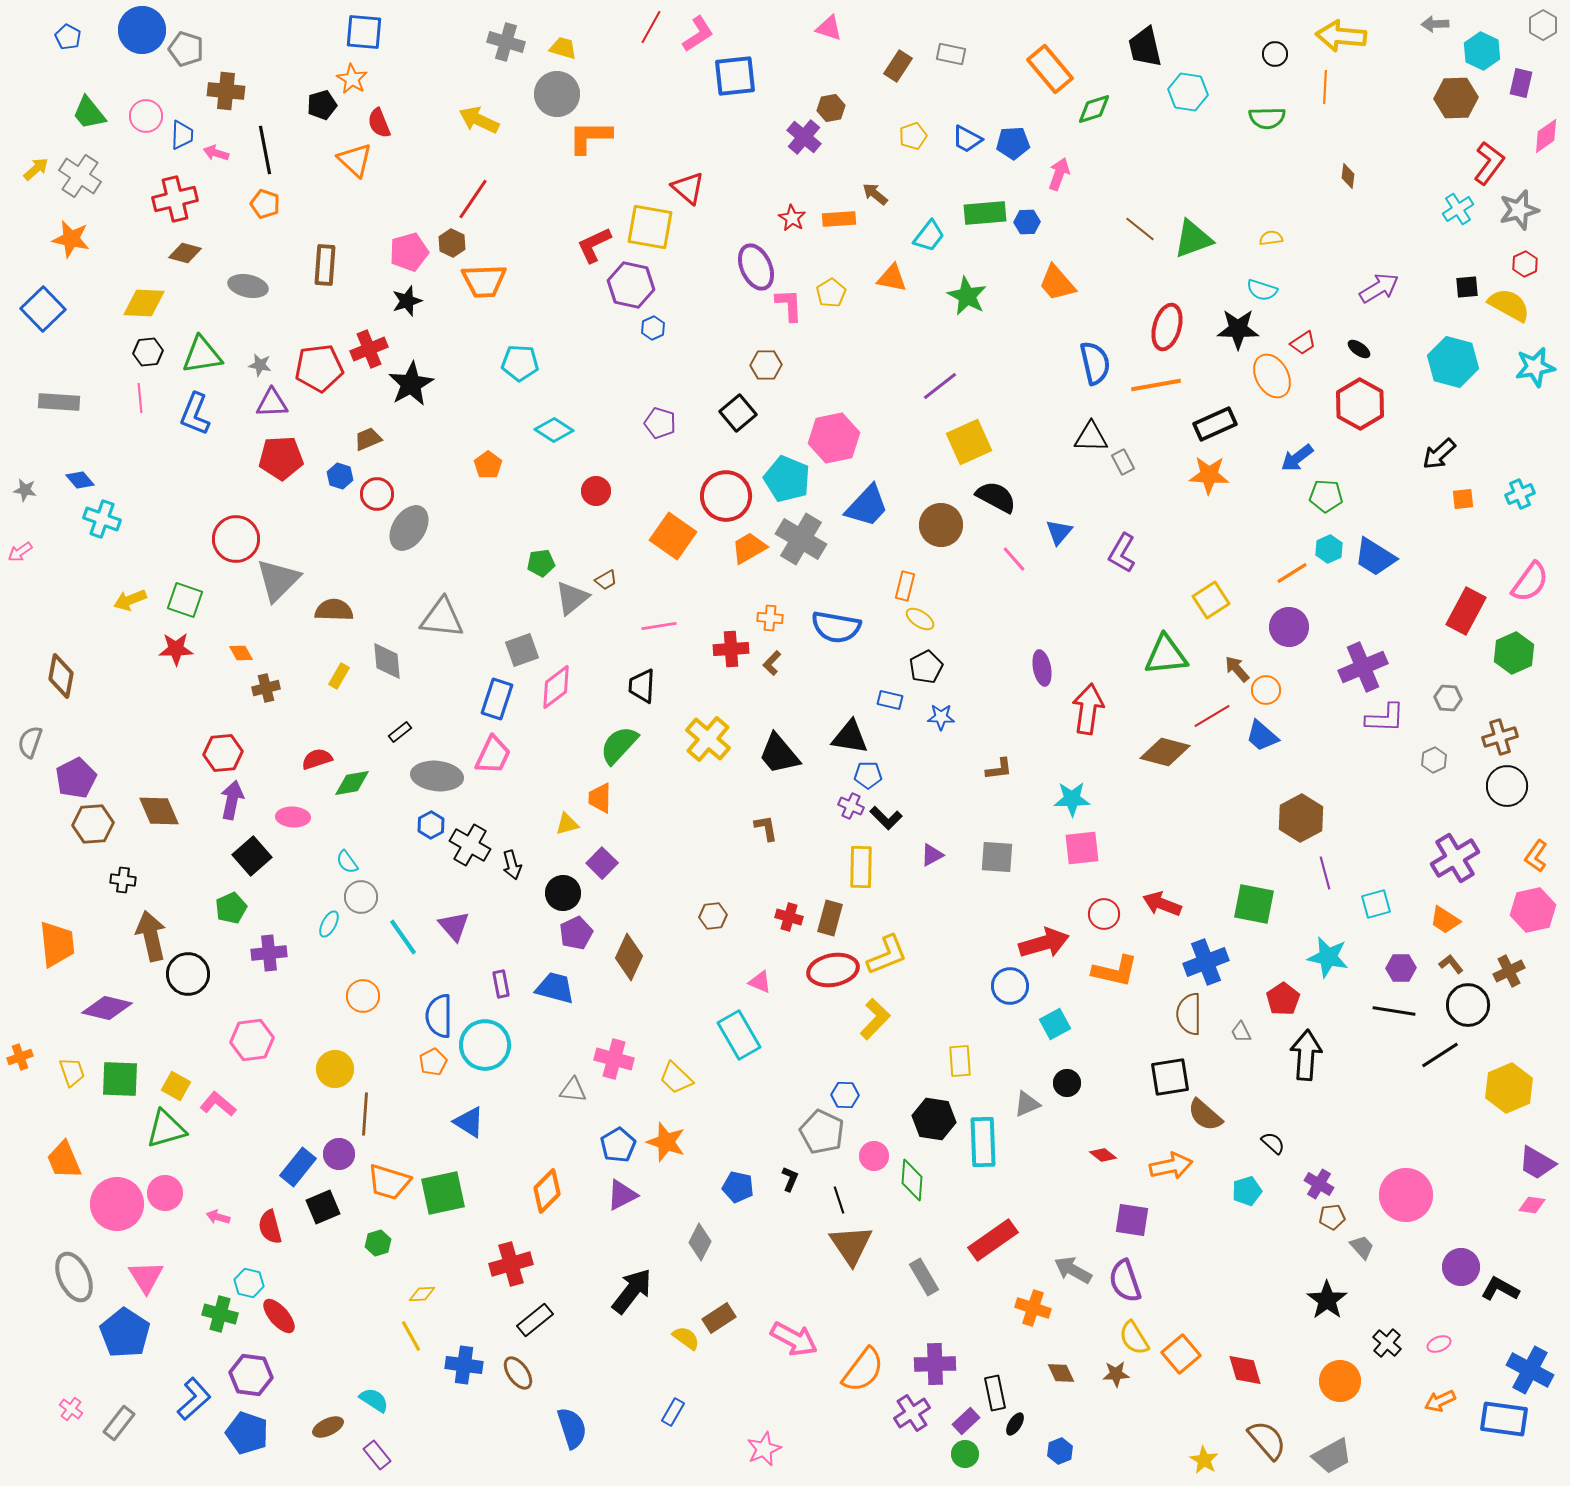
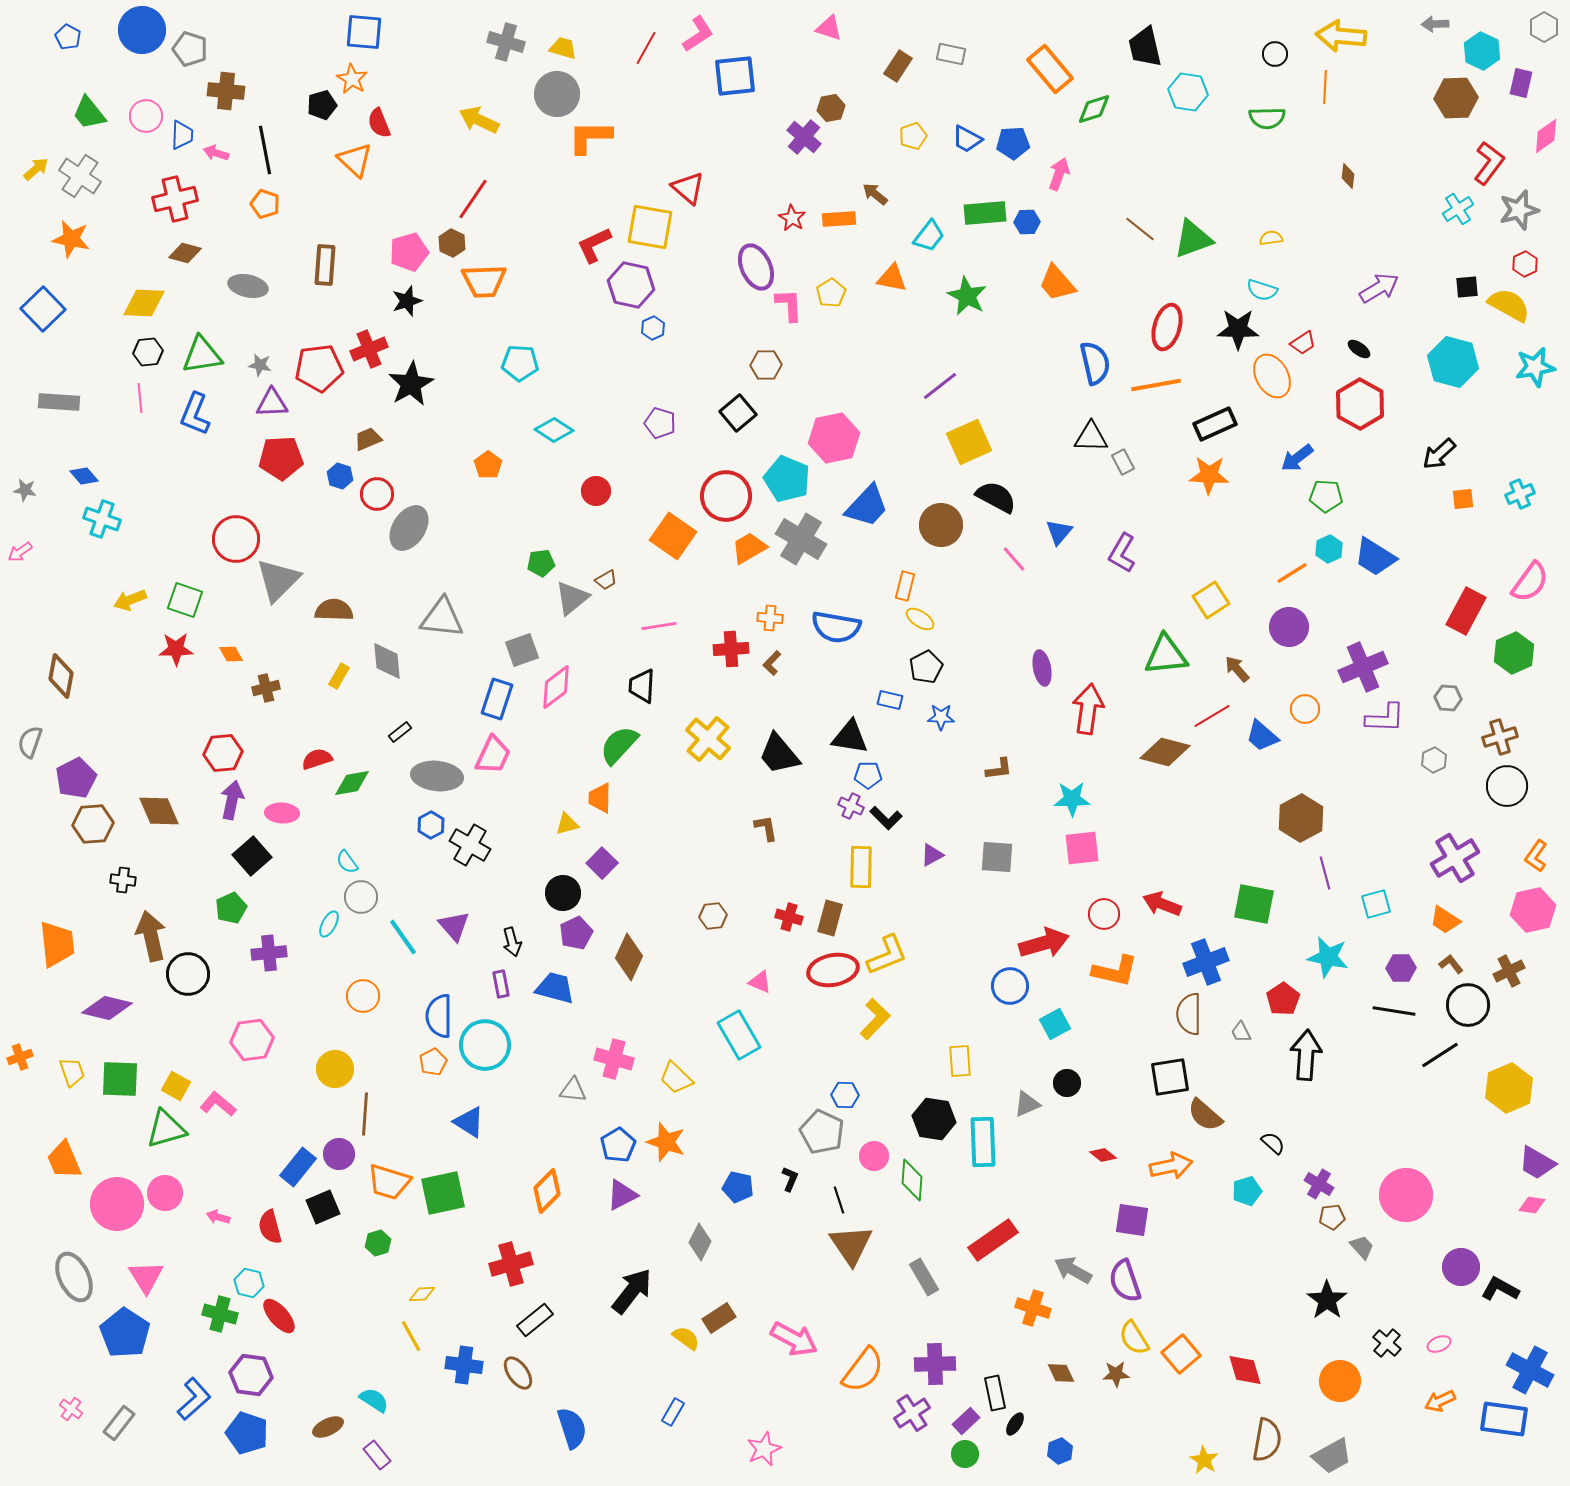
gray hexagon at (1543, 25): moved 1 px right, 2 px down
red line at (651, 27): moved 5 px left, 21 px down
gray pentagon at (186, 49): moved 4 px right
blue diamond at (80, 480): moved 4 px right, 4 px up
orange diamond at (241, 653): moved 10 px left, 1 px down
orange circle at (1266, 690): moved 39 px right, 19 px down
pink ellipse at (293, 817): moved 11 px left, 4 px up
black arrow at (512, 865): moved 77 px down
brown semicircle at (1267, 1440): rotated 51 degrees clockwise
